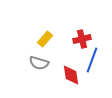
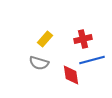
red cross: moved 1 px right
blue line: rotated 55 degrees clockwise
